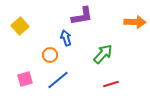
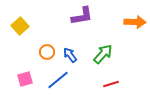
blue arrow: moved 4 px right, 17 px down; rotated 21 degrees counterclockwise
orange circle: moved 3 px left, 3 px up
